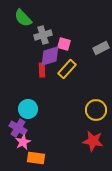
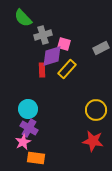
purple diamond: moved 2 px right
purple cross: moved 11 px right
